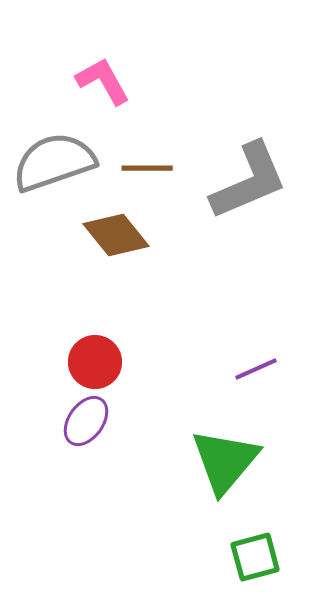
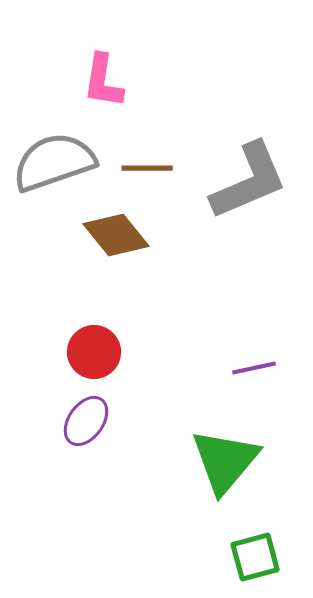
pink L-shape: rotated 142 degrees counterclockwise
red circle: moved 1 px left, 10 px up
purple line: moved 2 px left, 1 px up; rotated 12 degrees clockwise
